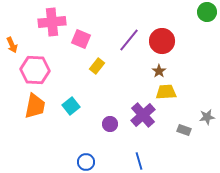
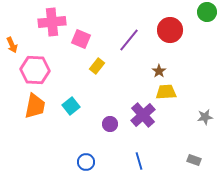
red circle: moved 8 px right, 11 px up
gray star: moved 2 px left
gray rectangle: moved 10 px right, 30 px down
